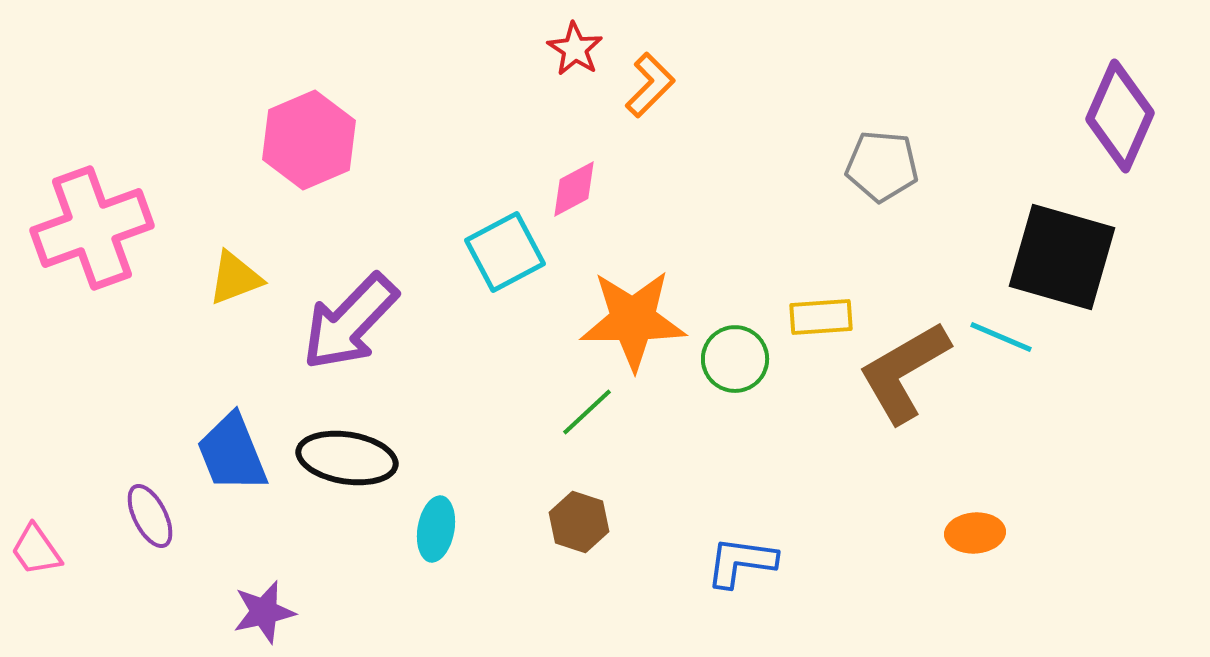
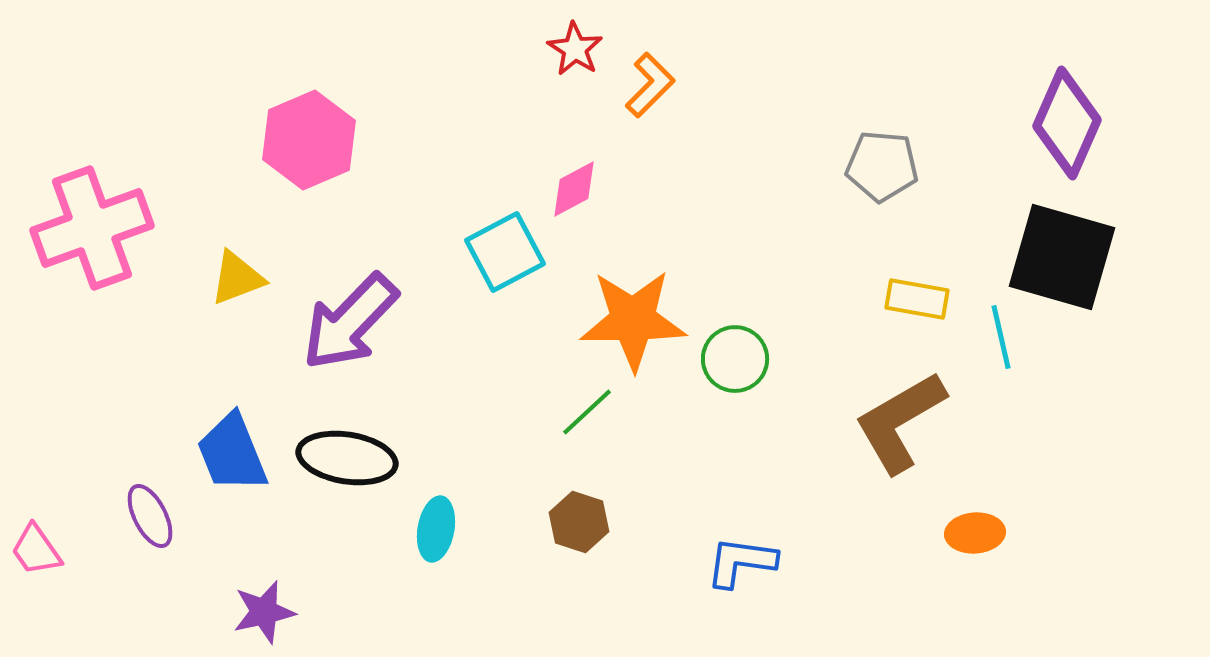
purple diamond: moved 53 px left, 7 px down
yellow triangle: moved 2 px right
yellow rectangle: moved 96 px right, 18 px up; rotated 14 degrees clockwise
cyan line: rotated 54 degrees clockwise
brown L-shape: moved 4 px left, 50 px down
